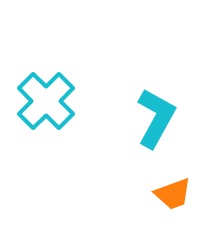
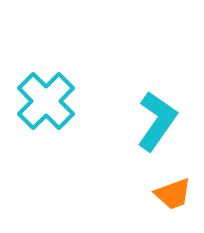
cyan L-shape: moved 1 px right, 3 px down; rotated 6 degrees clockwise
